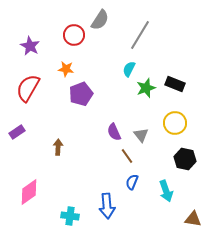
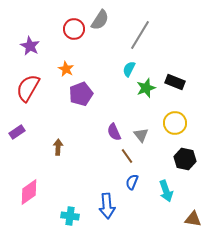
red circle: moved 6 px up
orange star: rotated 21 degrees clockwise
black rectangle: moved 2 px up
